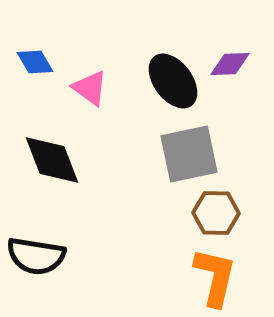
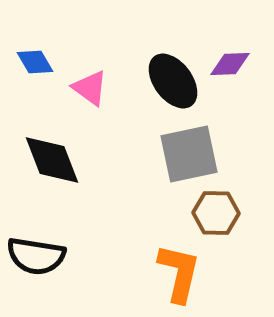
orange L-shape: moved 36 px left, 4 px up
